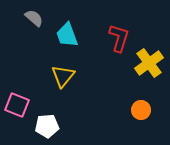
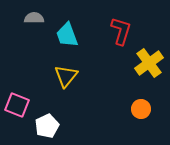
gray semicircle: rotated 42 degrees counterclockwise
red L-shape: moved 2 px right, 7 px up
yellow triangle: moved 3 px right
orange circle: moved 1 px up
white pentagon: rotated 20 degrees counterclockwise
